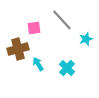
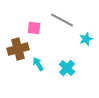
gray line: rotated 20 degrees counterclockwise
pink square: rotated 16 degrees clockwise
